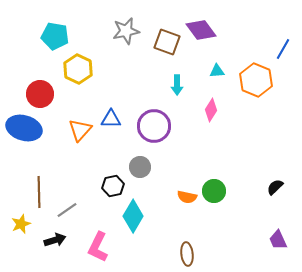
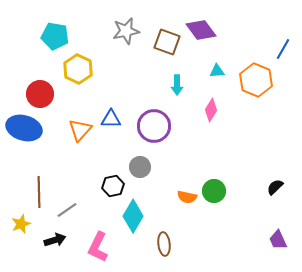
brown ellipse: moved 23 px left, 10 px up
